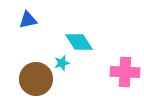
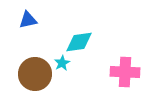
cyan diamond: rotated 64 degrees counterclockwise
cyan star: rotated 14 degrees counterclockwise
brown circle: moved 1 px left, 5 px up
